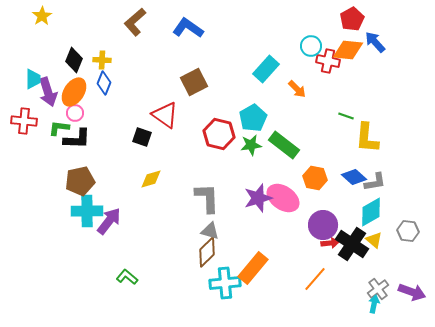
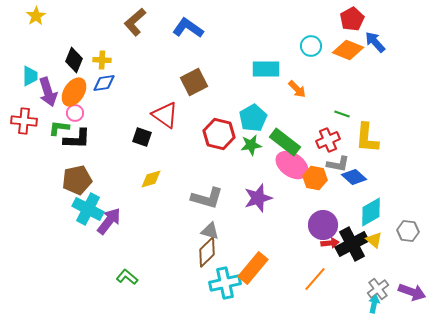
yellow star at (42, 16): moved 6 px left
orange diamond at (348, 50): rotated 16 degrees clockwise
red cross at (328, 61): moved 79 px down; rotated 35 degrees counterclockwise
cyan rectangle at (266, 69): rotated 48 degrees clockwise
cyan trapezoid at (33, 79): moved 3 px left, 3 px up
blue diamond at (104, 83): rotated 60 degrees clockwise
green line at (346, 116): moved 4 px left, 2 px up
green rectangle at (284, 145): moved 1 px right, 3 px up
brown pentagon at (80, 181): moved 3 px left, 1 px up
gray L-shape at (375, 182): moved 37 px left, 18 px up; rotated 20 degrees clockwise
gray L-shape at (207, 198): rotated 108 degrees clockwise
pink ellipse at (283, 198): moved 9 px right, 33 px up
cyan cross at (87, 211): moved 1 px right, 2 px up; rotated 28 degrees clockwise
black cross at (352, 244): rotated 28 degrees clockwise
cyan cross at (225, 283): rotated 8 degrees counterclockwise
